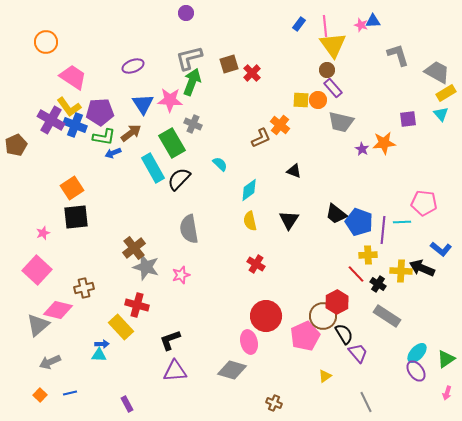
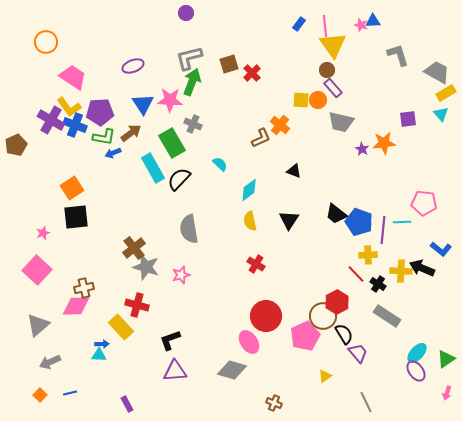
pink diamond at (58, 310): moved 18 px right, 4 px up; rotated 16 degrees counterclockwise
pink ellipse at (249, 342): rotated 20 degrees counterclockwise
